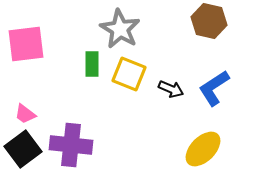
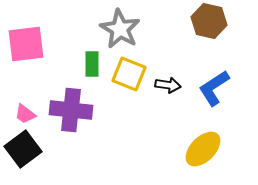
black arrow: moved 3 px left, 4 px up; rotated 15 degrees counterclockwise
purple cross: moved 35 px up
